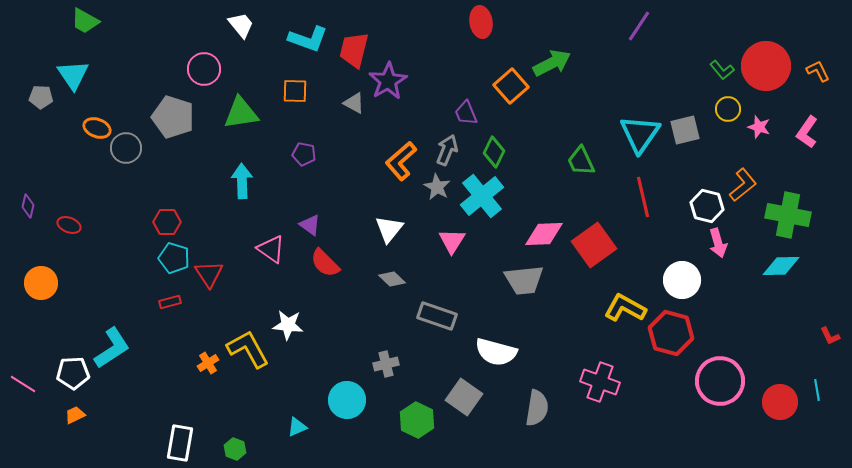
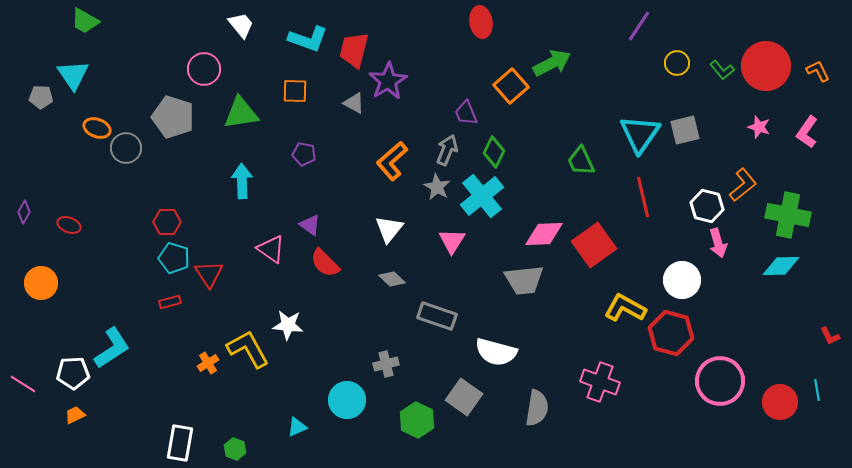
yellow circle at (728, 109): moved 51 px left, 46 px up
orange L-shape at (401, 161): moved 9 px left
purple diamond at (28, 206): moved 4 px left, 6 px down; rotated 15 degrees clockwise
